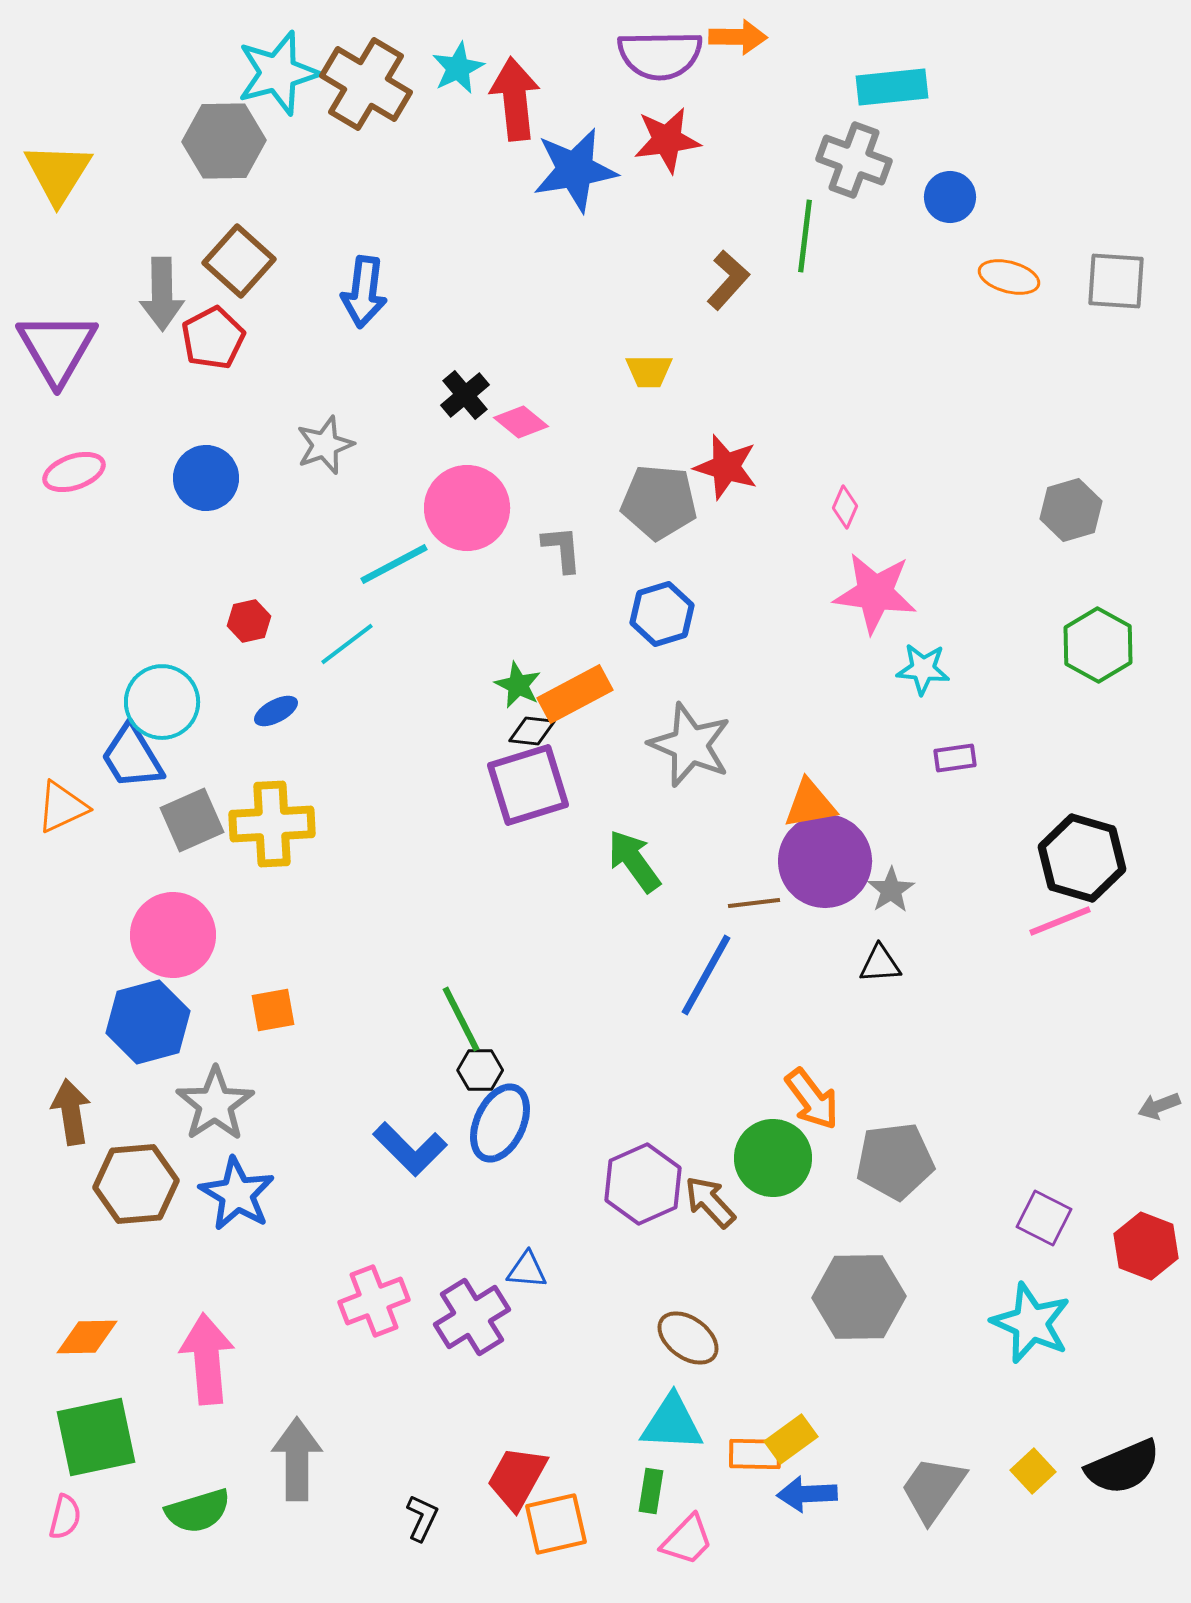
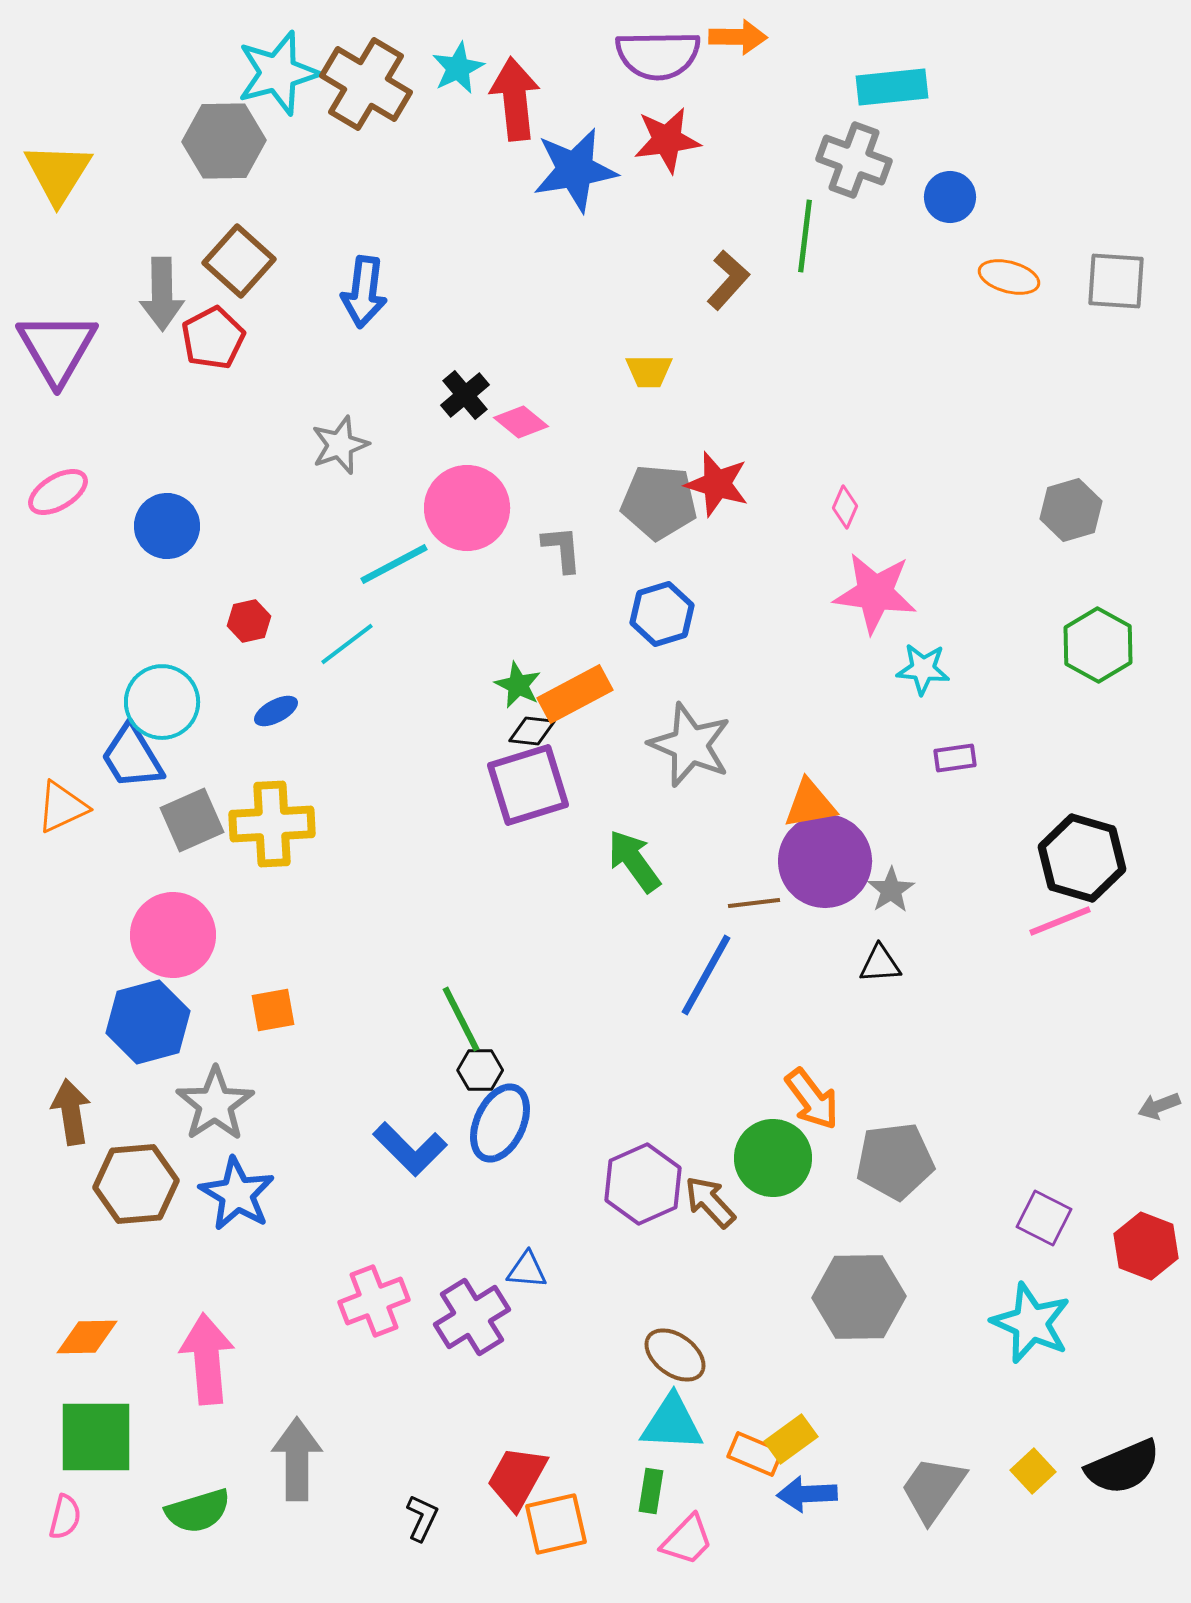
purple semicircle at (660, 55): moved 2 px left
gray star at (325, 445): moved 15 px right
red star at (726, 467): moved 9 px left, 17 px down
pink ellipse at (74, 472): moved 16 px left, 20 px down; rotated 12 degrees counterclockwise
blue circle at (206, 478): moved 39 px left, 48 px down
brown ellipse at (688, 1338): moved 13 px left, 17 px down
green square at (96, 1437): rotated 12 degrees clockwise
orange rectangle at (755, 1454): rotated 22 degrees clockwise
